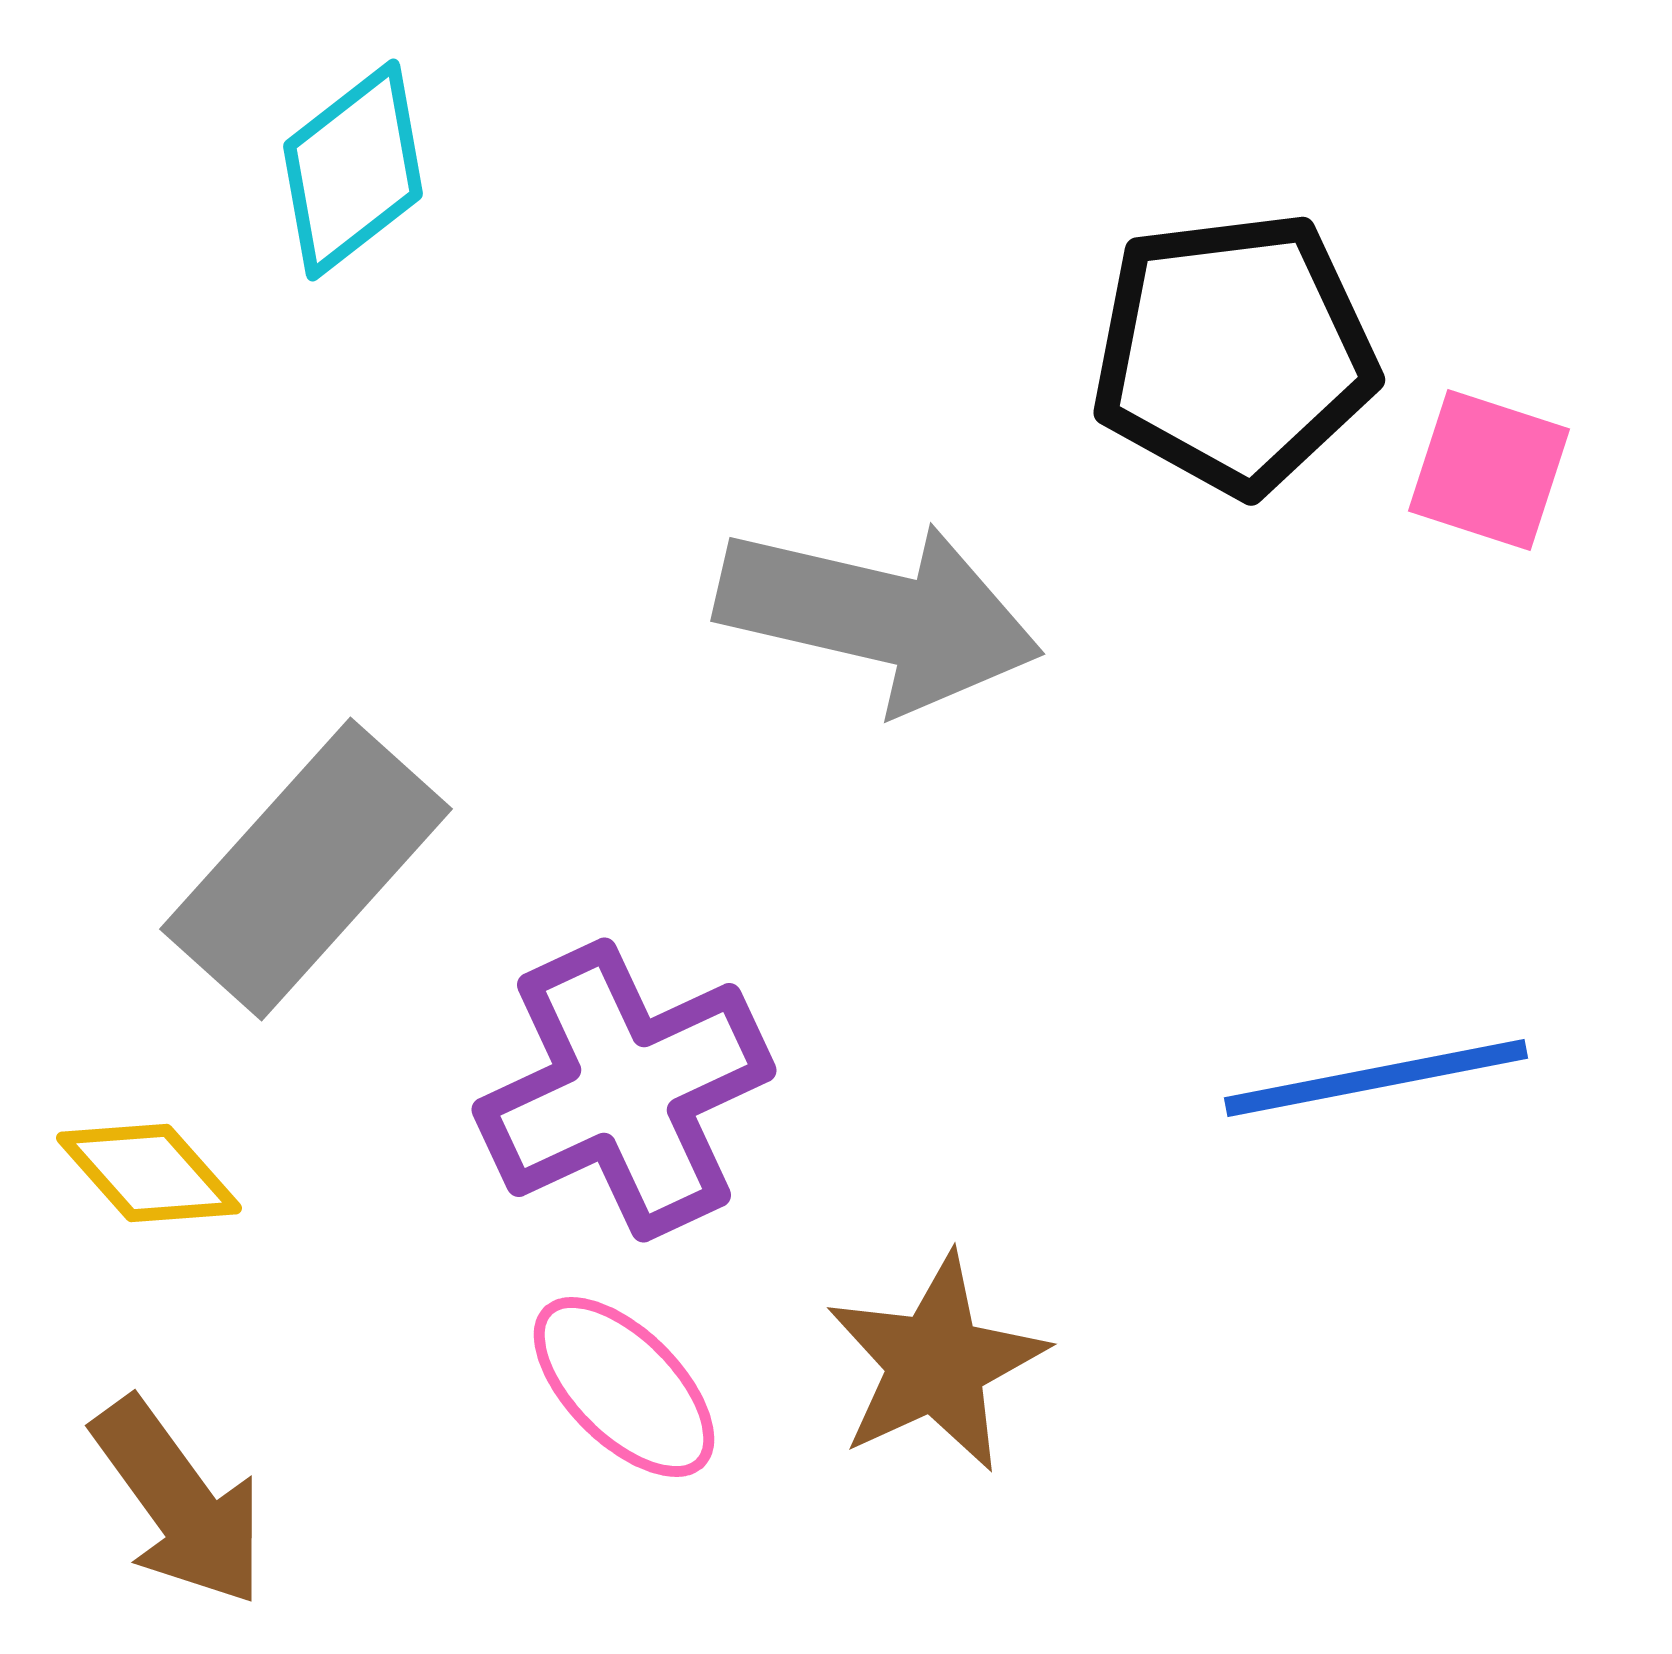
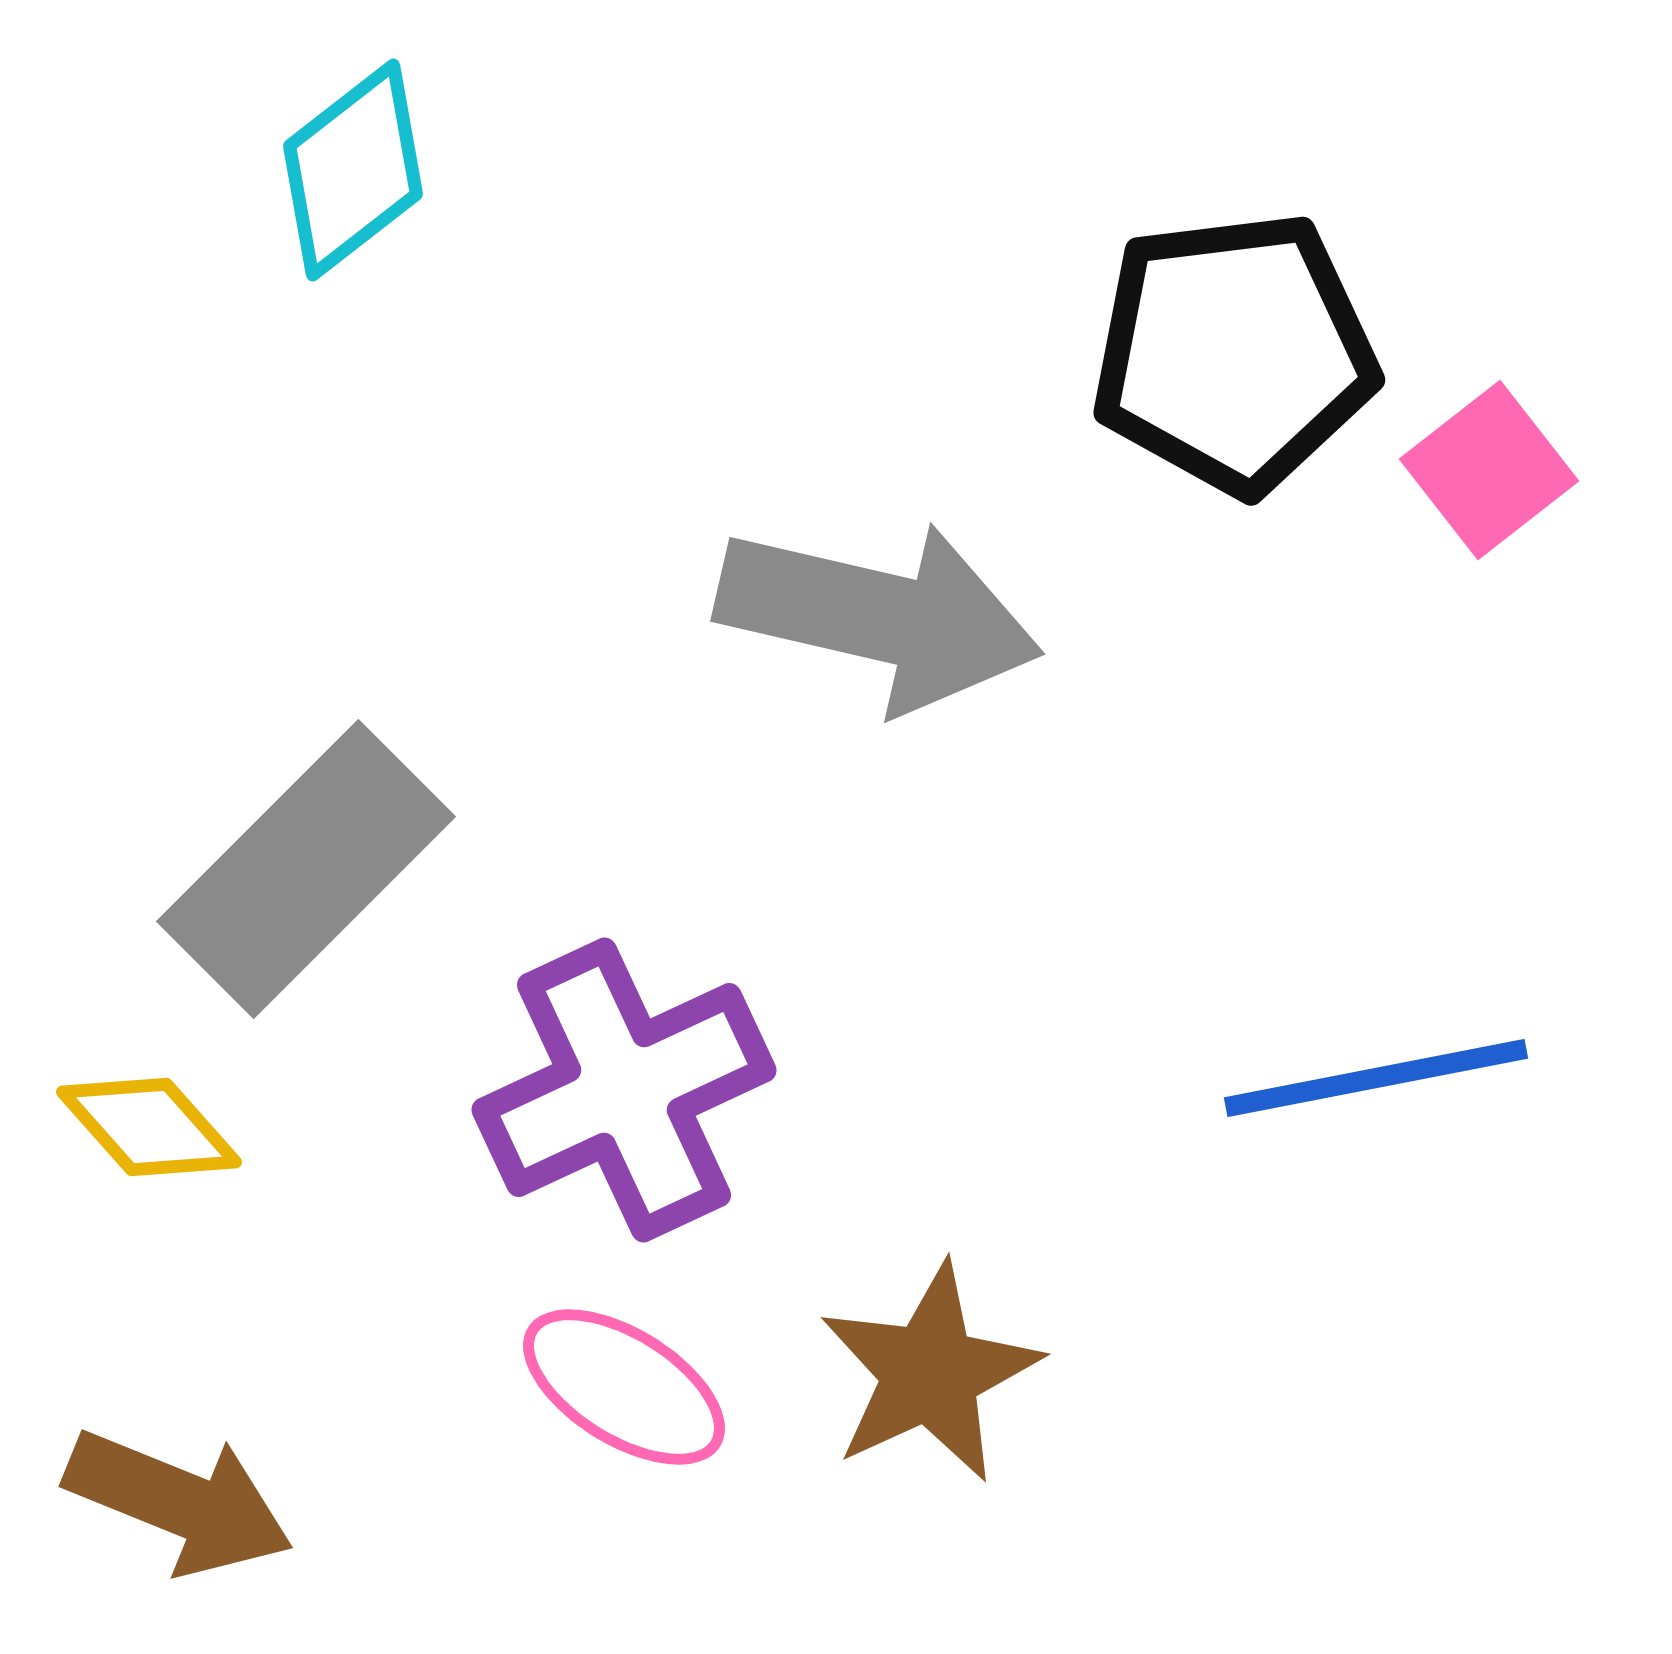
pink square: rotated 34 degrees clockwise
gray rectangle: rotated 3 degrees clockwise
yellow diamond: moved 46 px up
brown star: moved 6 px left, 10 px down
pink ellipse: rotated 13 degrees counterclockwise
brown arrow: rotated 32 degrees counterclockwise
